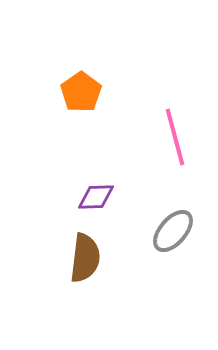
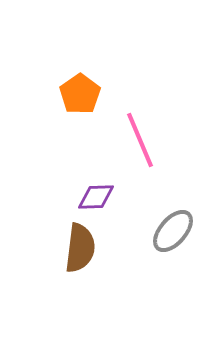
orange pentagon: moved 1 px left, 2 px down
pink line: moved 35 px left, 3 px down; rotated 8 degrees counterclockwise
brown semicircle: moved 5 px left, 10 px up
